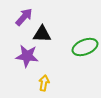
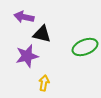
purple arrow: rotated 120 degrees counterclockwise
black triangle: rotated 12 degrees clockwise
purple star: rotated 20 degrees counterclockwise
